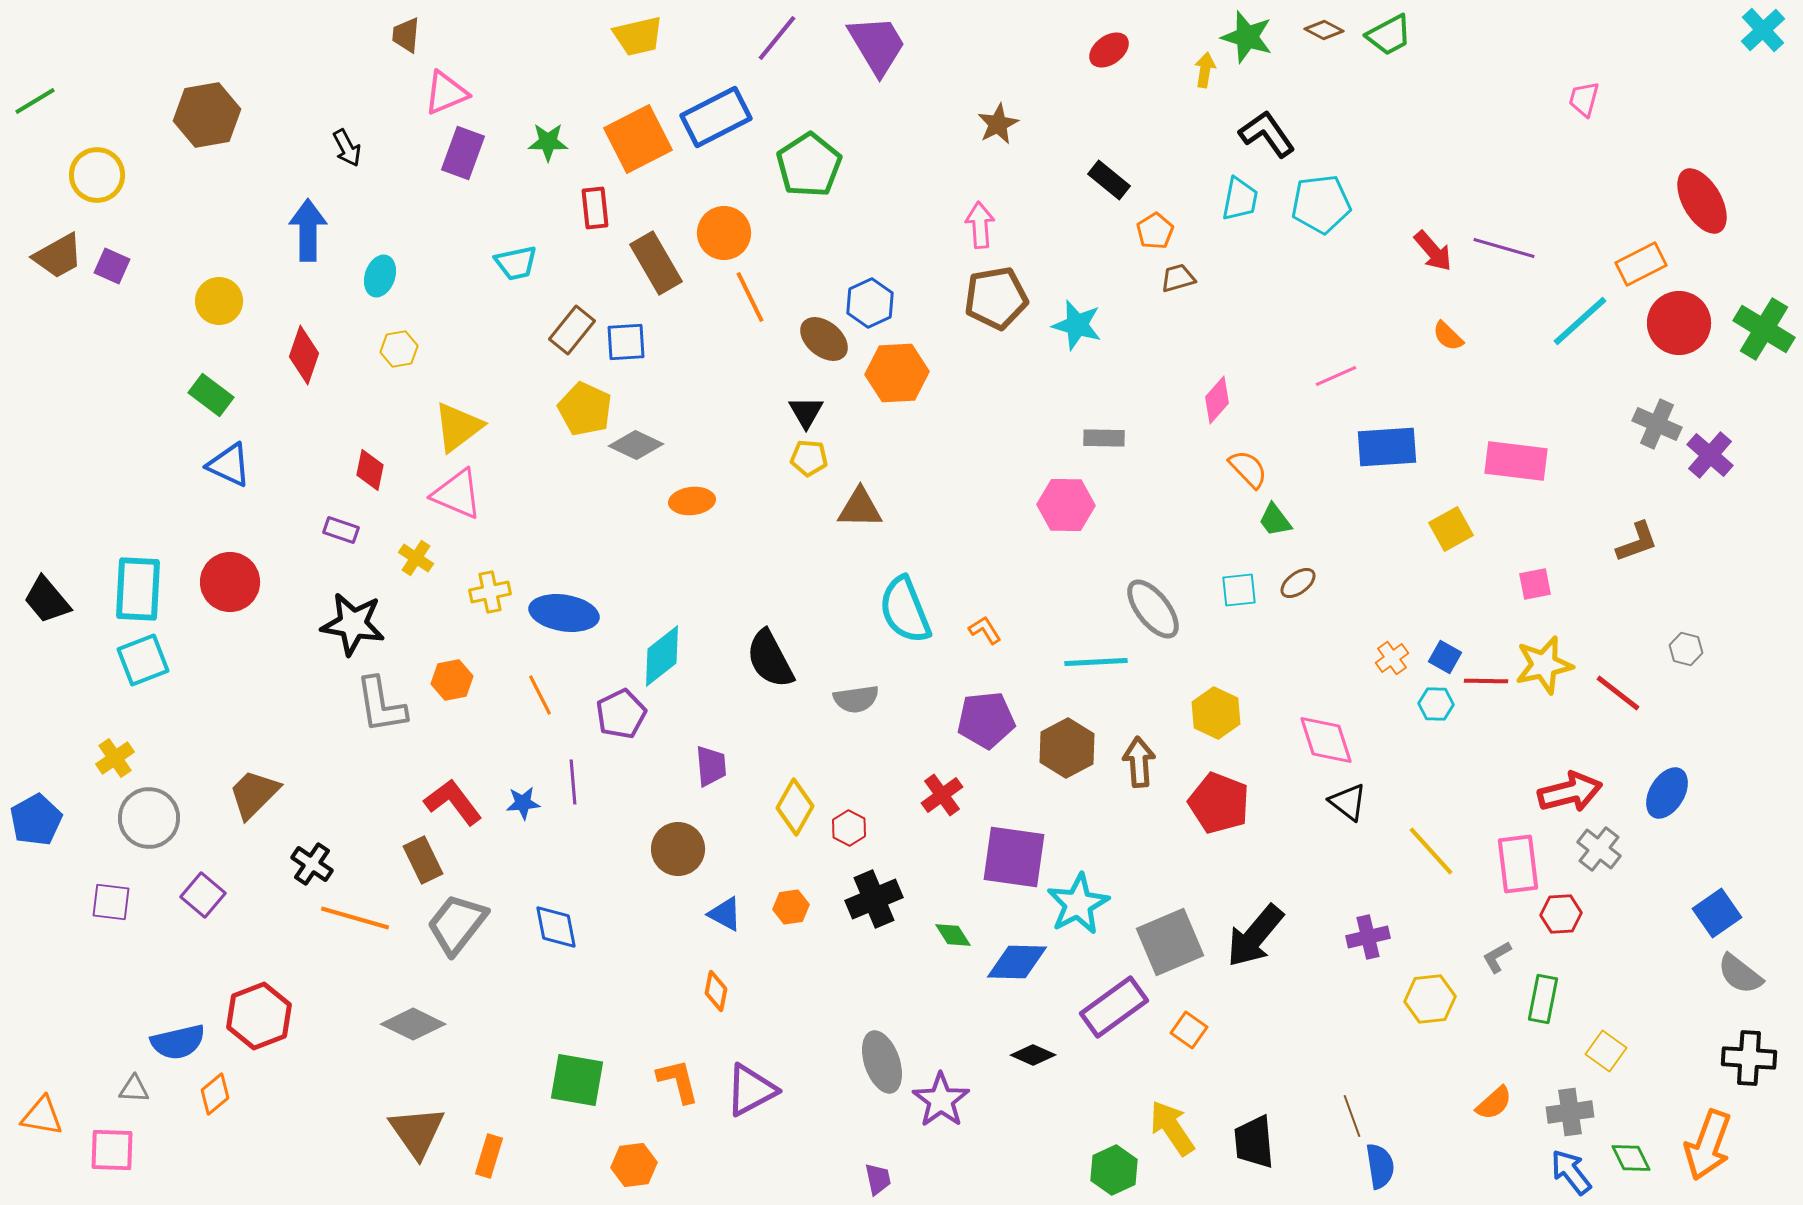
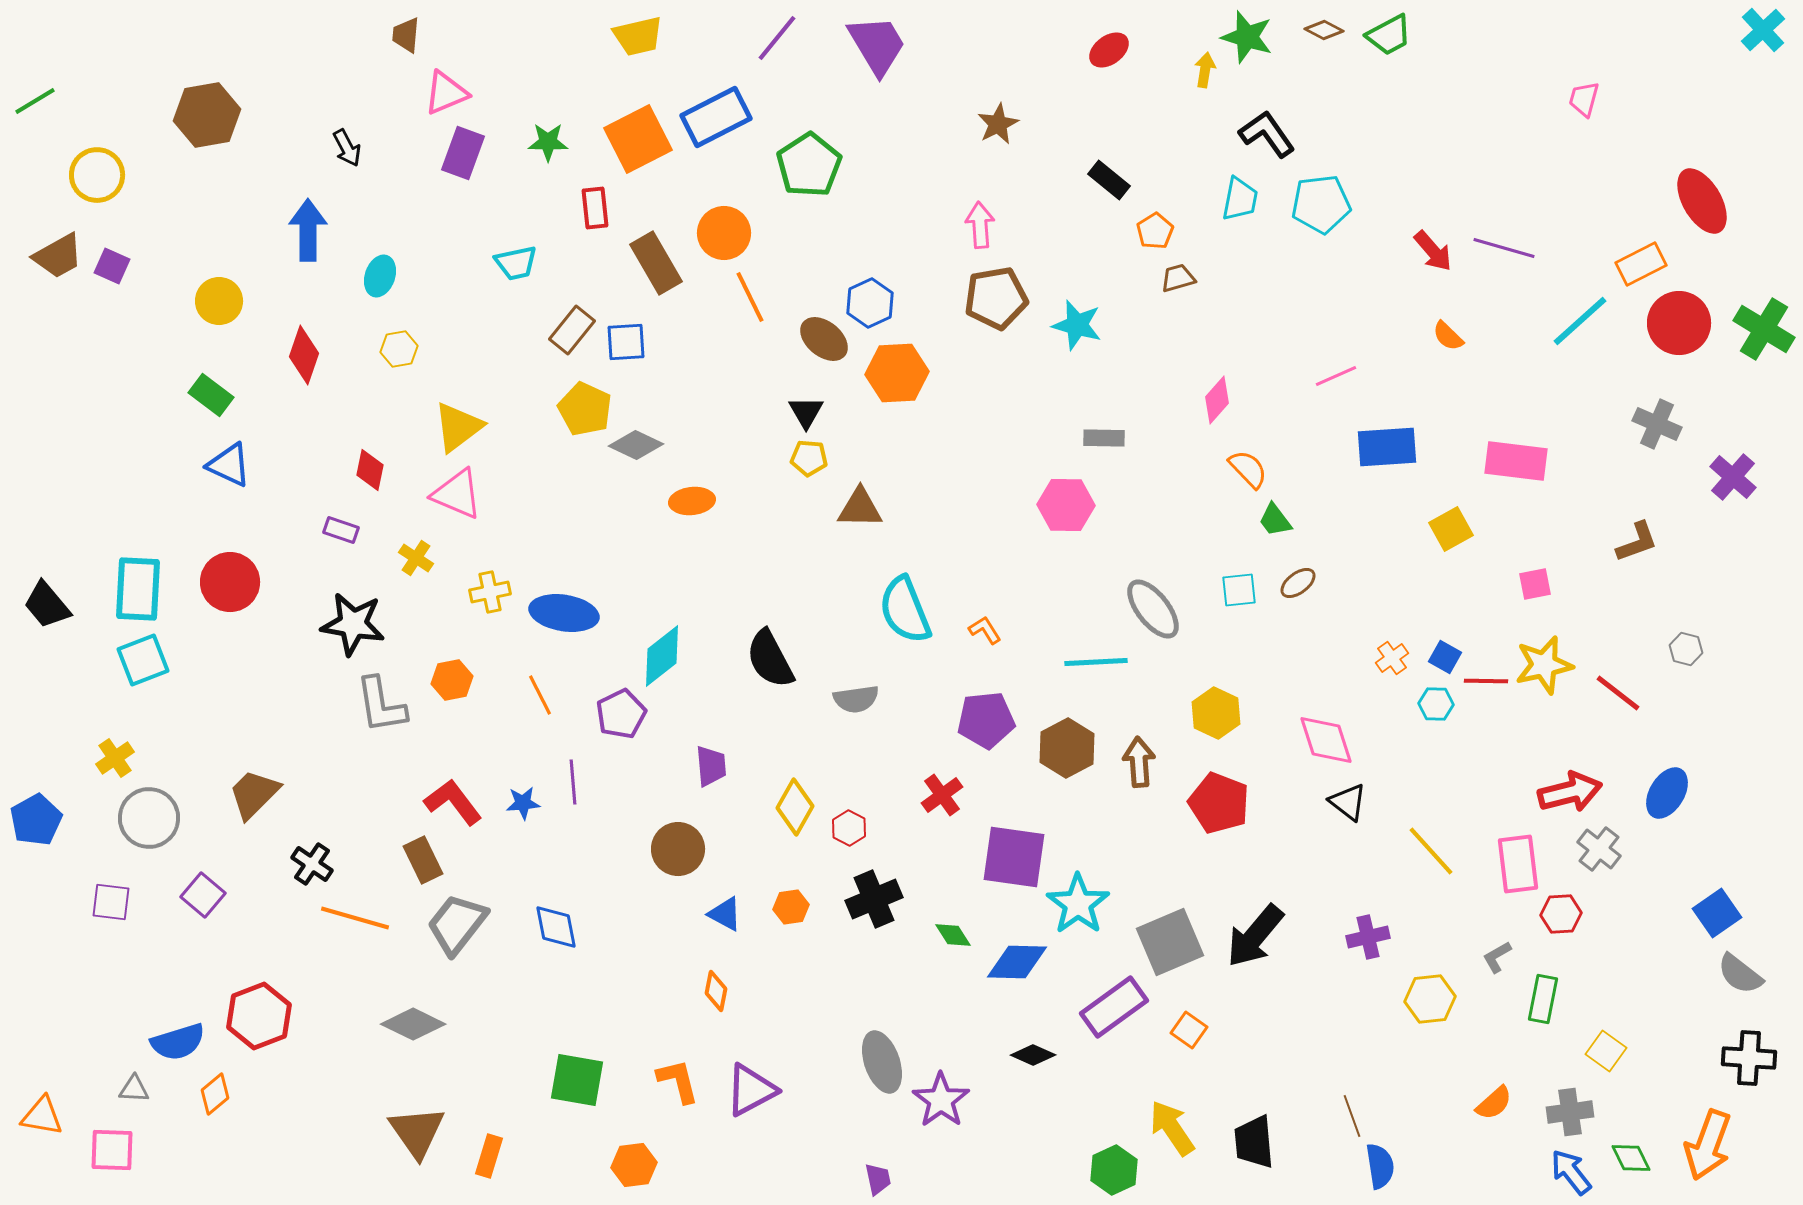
purple cross at (1710, 455): moved 23 px right, 22 px down
black trapezoid at (47, 600): moved 5 px down
cyan star at (1078, 904): rotated 8 degrees counterclockwise
blue semicircle at (178, 1042): rotated 4 degrees counterclockwise
